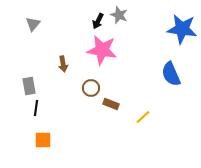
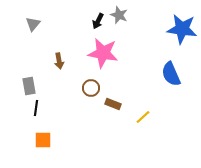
pink star: moved 1 px right, 3 px down
brown arrow: moved 4 px left, 3 px up
brown rectangle: moved 2 px right
